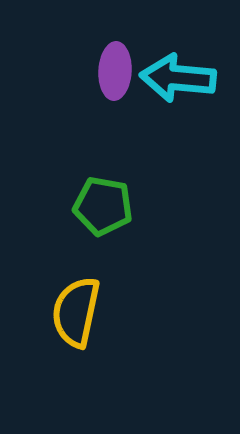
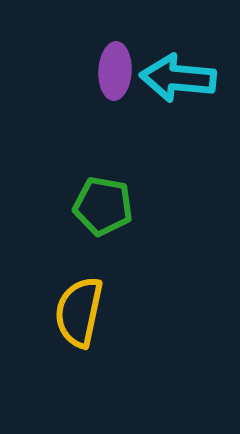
yellow semicircle: moved 3 px right
